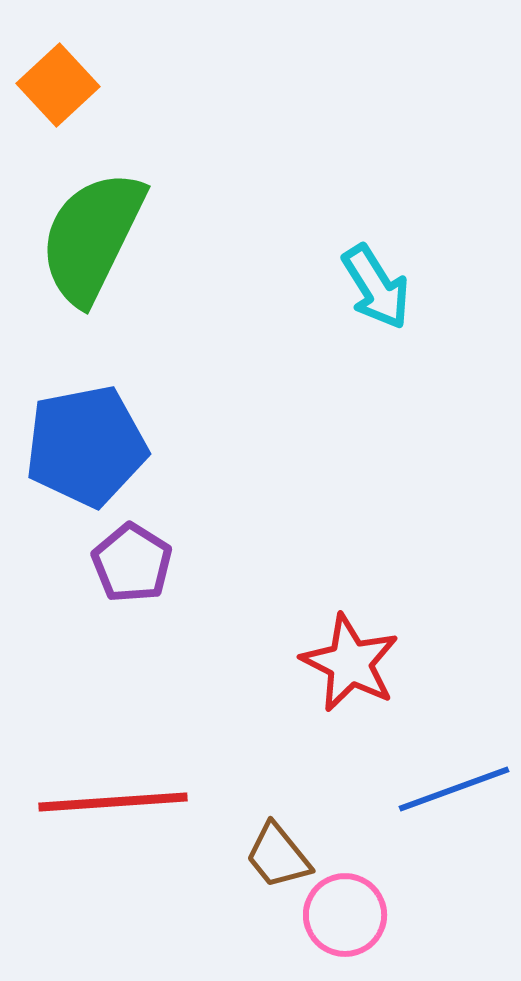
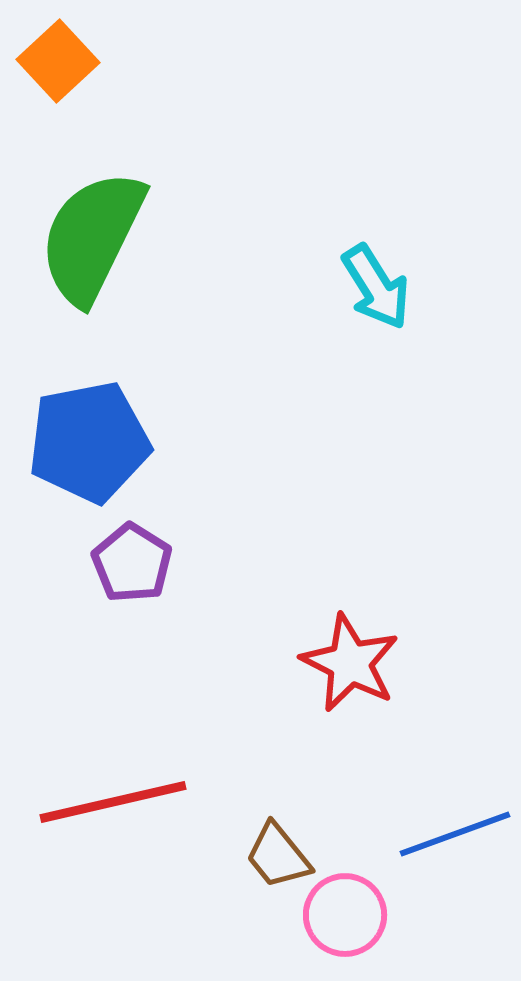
orange square: moved 24 px up
blue pentagon: moved 3 px right, 4 px up
blue line: moved 1 px right, 45 px down
red line: rotated 9 degrees counterclockwise
